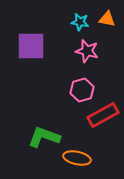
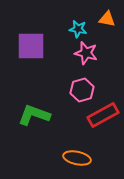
cyan star: moved 2 px left, 7 px down
pink star: moved 1 px left, 2 px down
green L-shape: moved 10 px left, 22 px up
